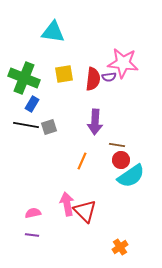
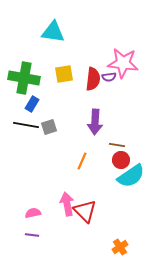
green cross: rotated 12 degrees counterclockwise
